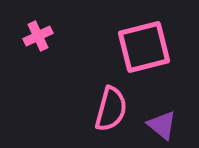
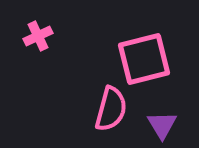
pink square: moved 12 px down
purple triangle: rotated 20 degrees clockwise
